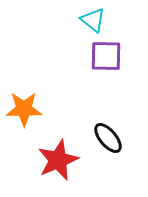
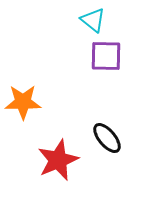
orange star: moved 1 px left, 7 px up
black ellipse: moved 1 px left
